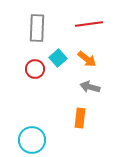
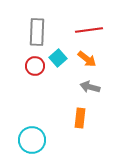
red line: moved 6 px down
gray rectangle: moved 4 px down
red circle: moved 3 px up
